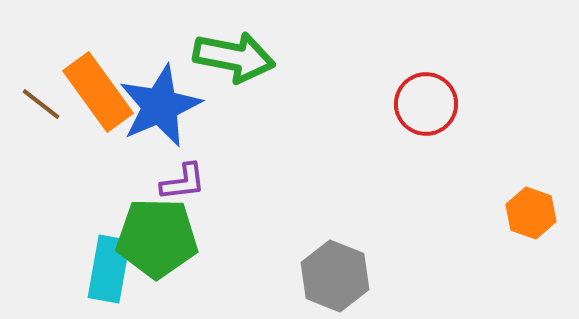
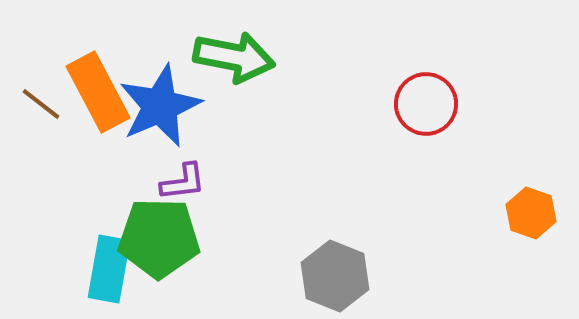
orange rectangle: rotated 8 degrees clockwise
green pentagon: moved 2 px right
